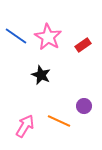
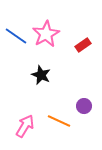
pink star: moved 2 px left, 3 px up; rotated 12 degrees clockwise
